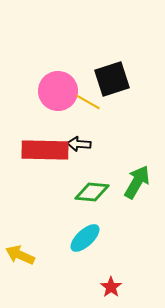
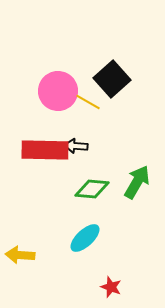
black square: rotated 24 degrees counterclockwise
black arrow: moved 3 px left, 2 px down
green diamond: moved 3 px up
yellow arrow: rotated 20 degrees counterclockwise
red star: rotated 15 degrees counterclockwise
